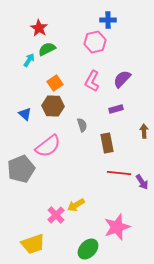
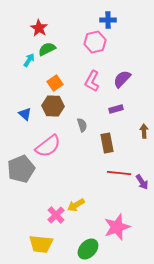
yellow trapezoid: moved 8 px right; rotated 25 degrees clockwise
